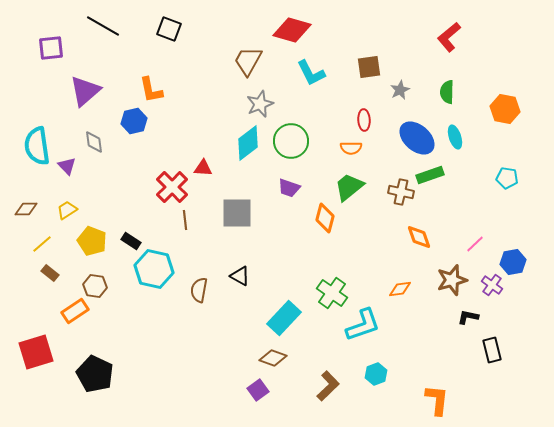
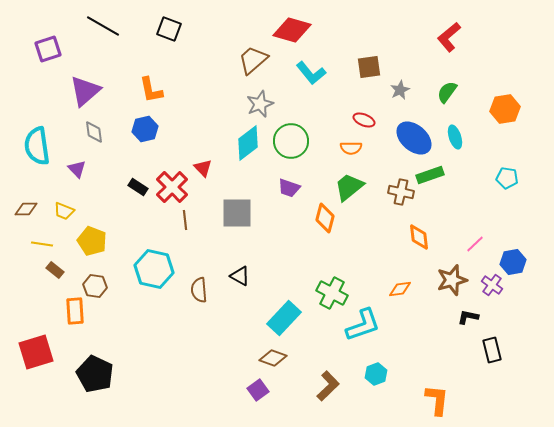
purple square at (51, 48): moved 3 px left, 1 px down; rotated 12 degrees counterclockwise
brown trapezoid at (248, 61): moved 5 px right, 1 px up; rotated 20 degrees clockwise
cyan L-shape at (311, 73): rotated 12 degrees counterclockwise
green semicircle at (447, 92): rotated 35 degrees clockwise
orange hexagon at (505, 109): rotated 20 degrees counterclockwise
red ellipse at (364, 120): rotated 65 degrees counterclockwise
blue hexagon at (134, 121): moved 11 px right, 8 px down
blue ellipse at (417, 138): moved 3 px left
gray diamond at (94, 142): moved 10 px up
purple triangle at (67, 166): moved 10 px right, 3 px down
red triangle at (203, 168): rotated 42 degrees clockwise
yellow trapezoid at (67, 210): moved 3 px left, 1 px down; rotated 125 degrees counterclockwise
orange diamond at (419, 237): rotated 12 degrees clockwise
black rectangle at (131, 241): moved 7 px right, 54 px up
yellow line at (42, 244): rotated 50 degrees clockwise
brown rectangle at (50, 273): moved 5 px right, 3 px up
brown semicircle at (199, 290): rotated 15 degrees counterclockwise
green cross at (332, 293): rotated 8 degrees counterclockwise
orange rectangle at (75, 311): rotated 60 degrees counterclockwise
